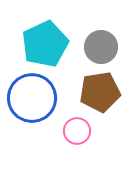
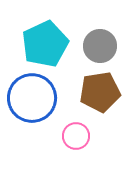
gray circle: moved 1 px left, 1 px up
pink circle: moved 1 px left, 5 px down
